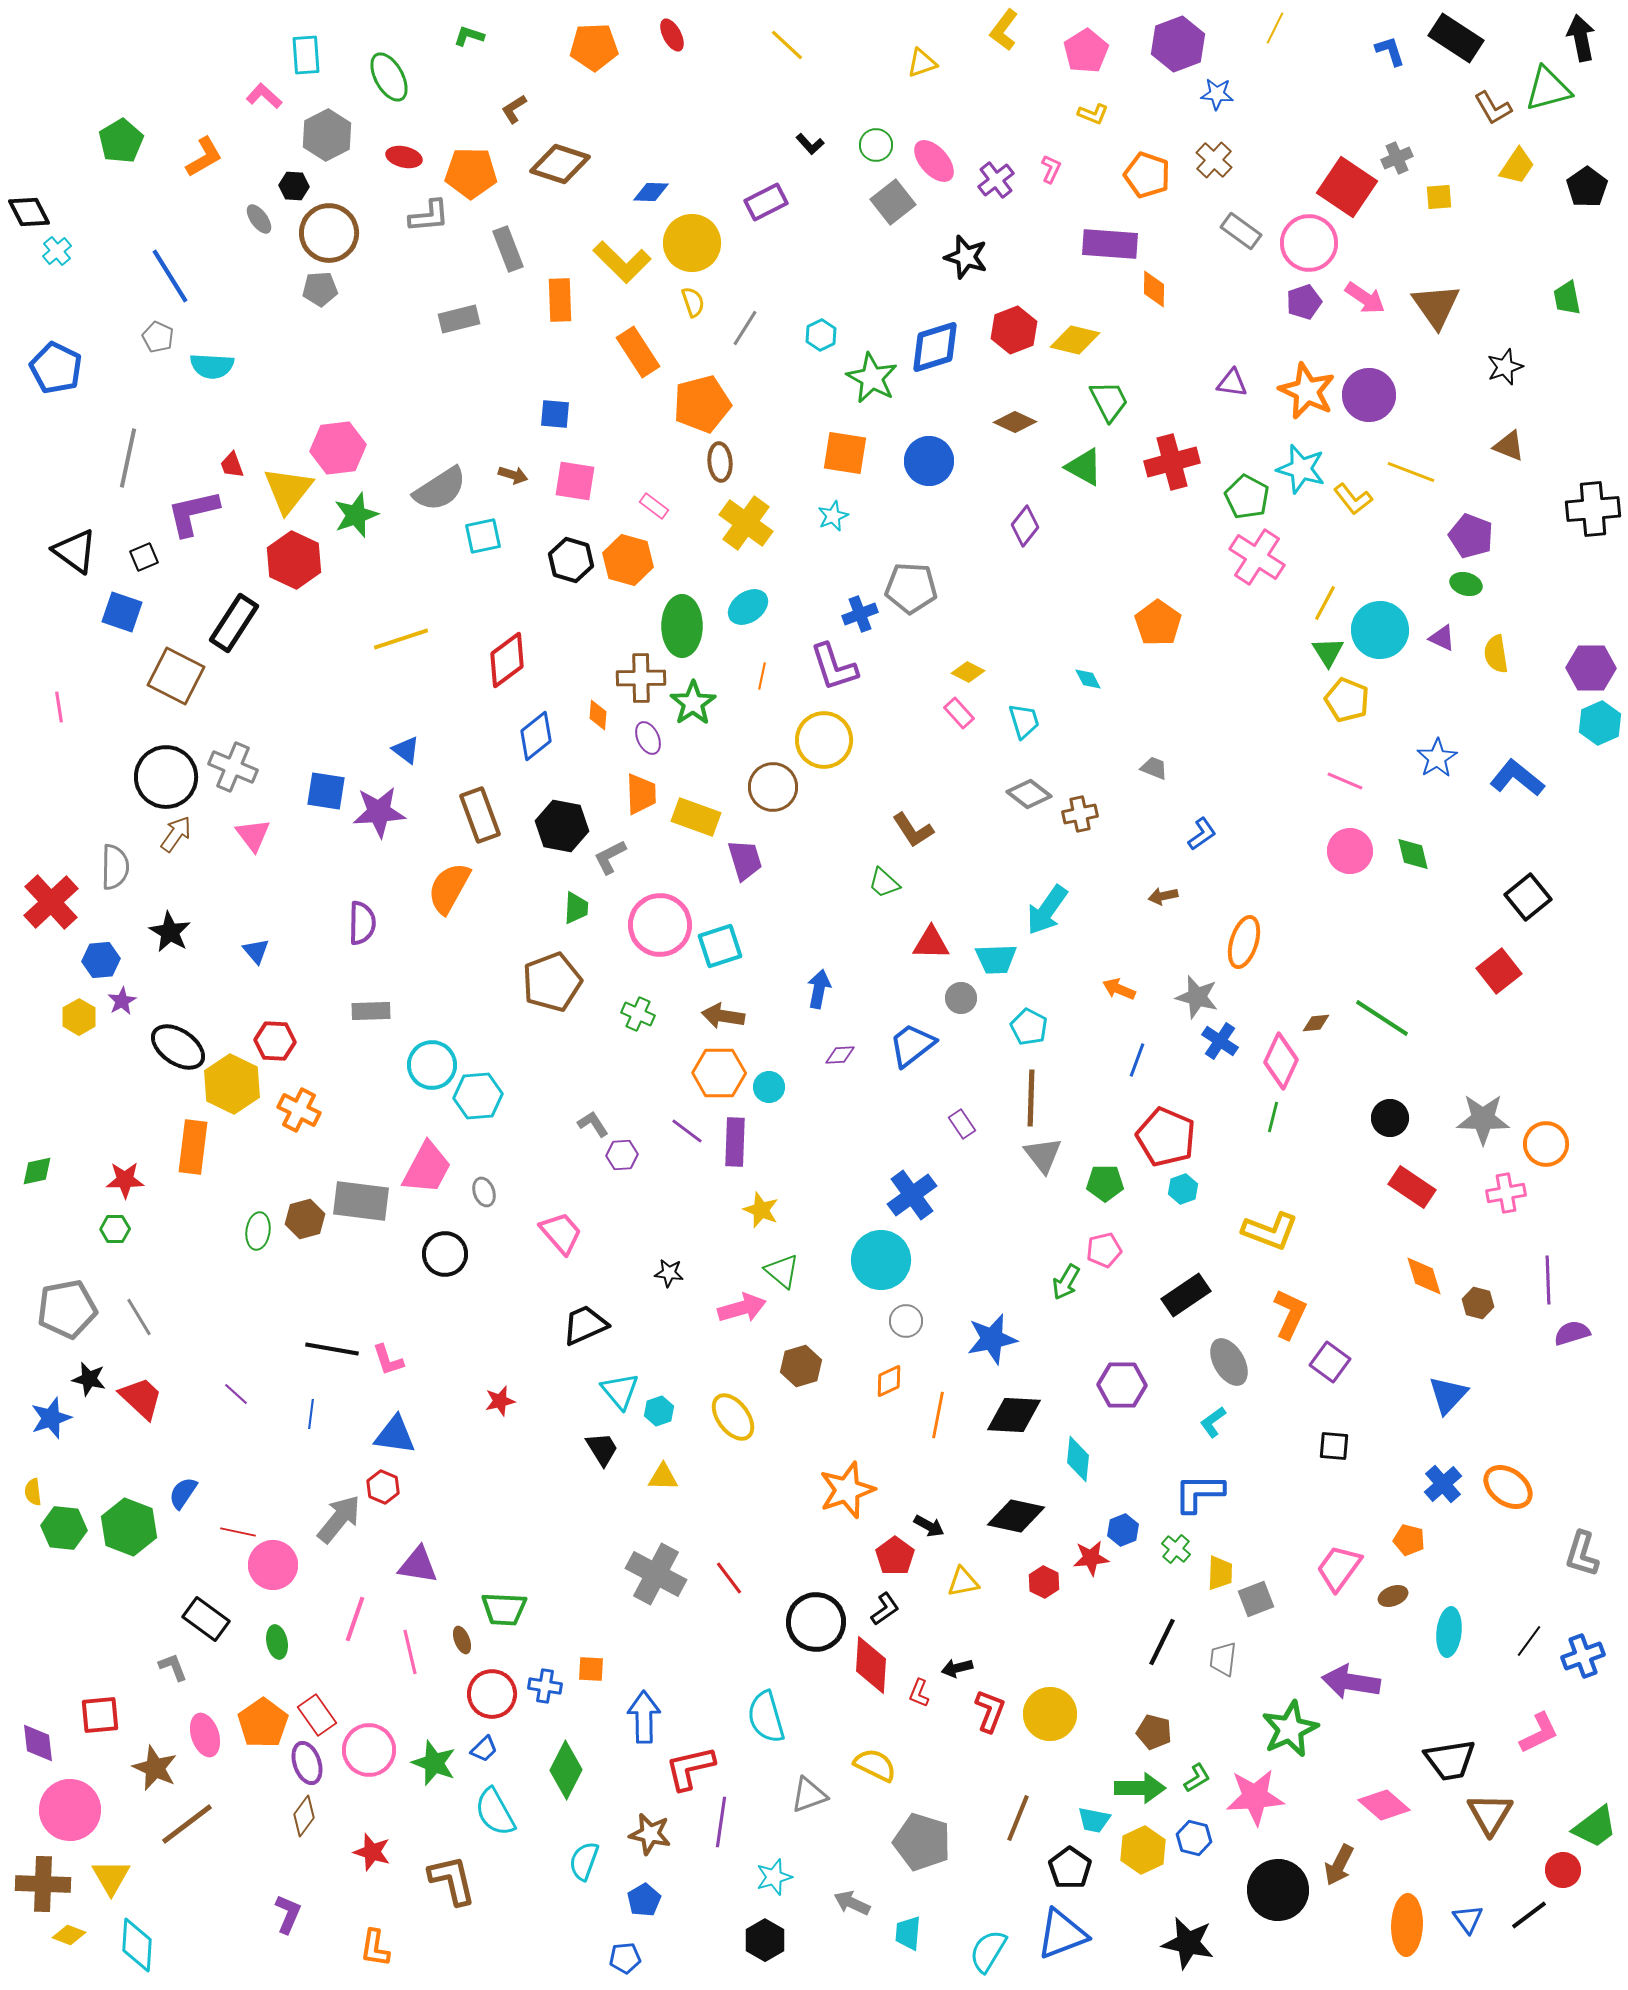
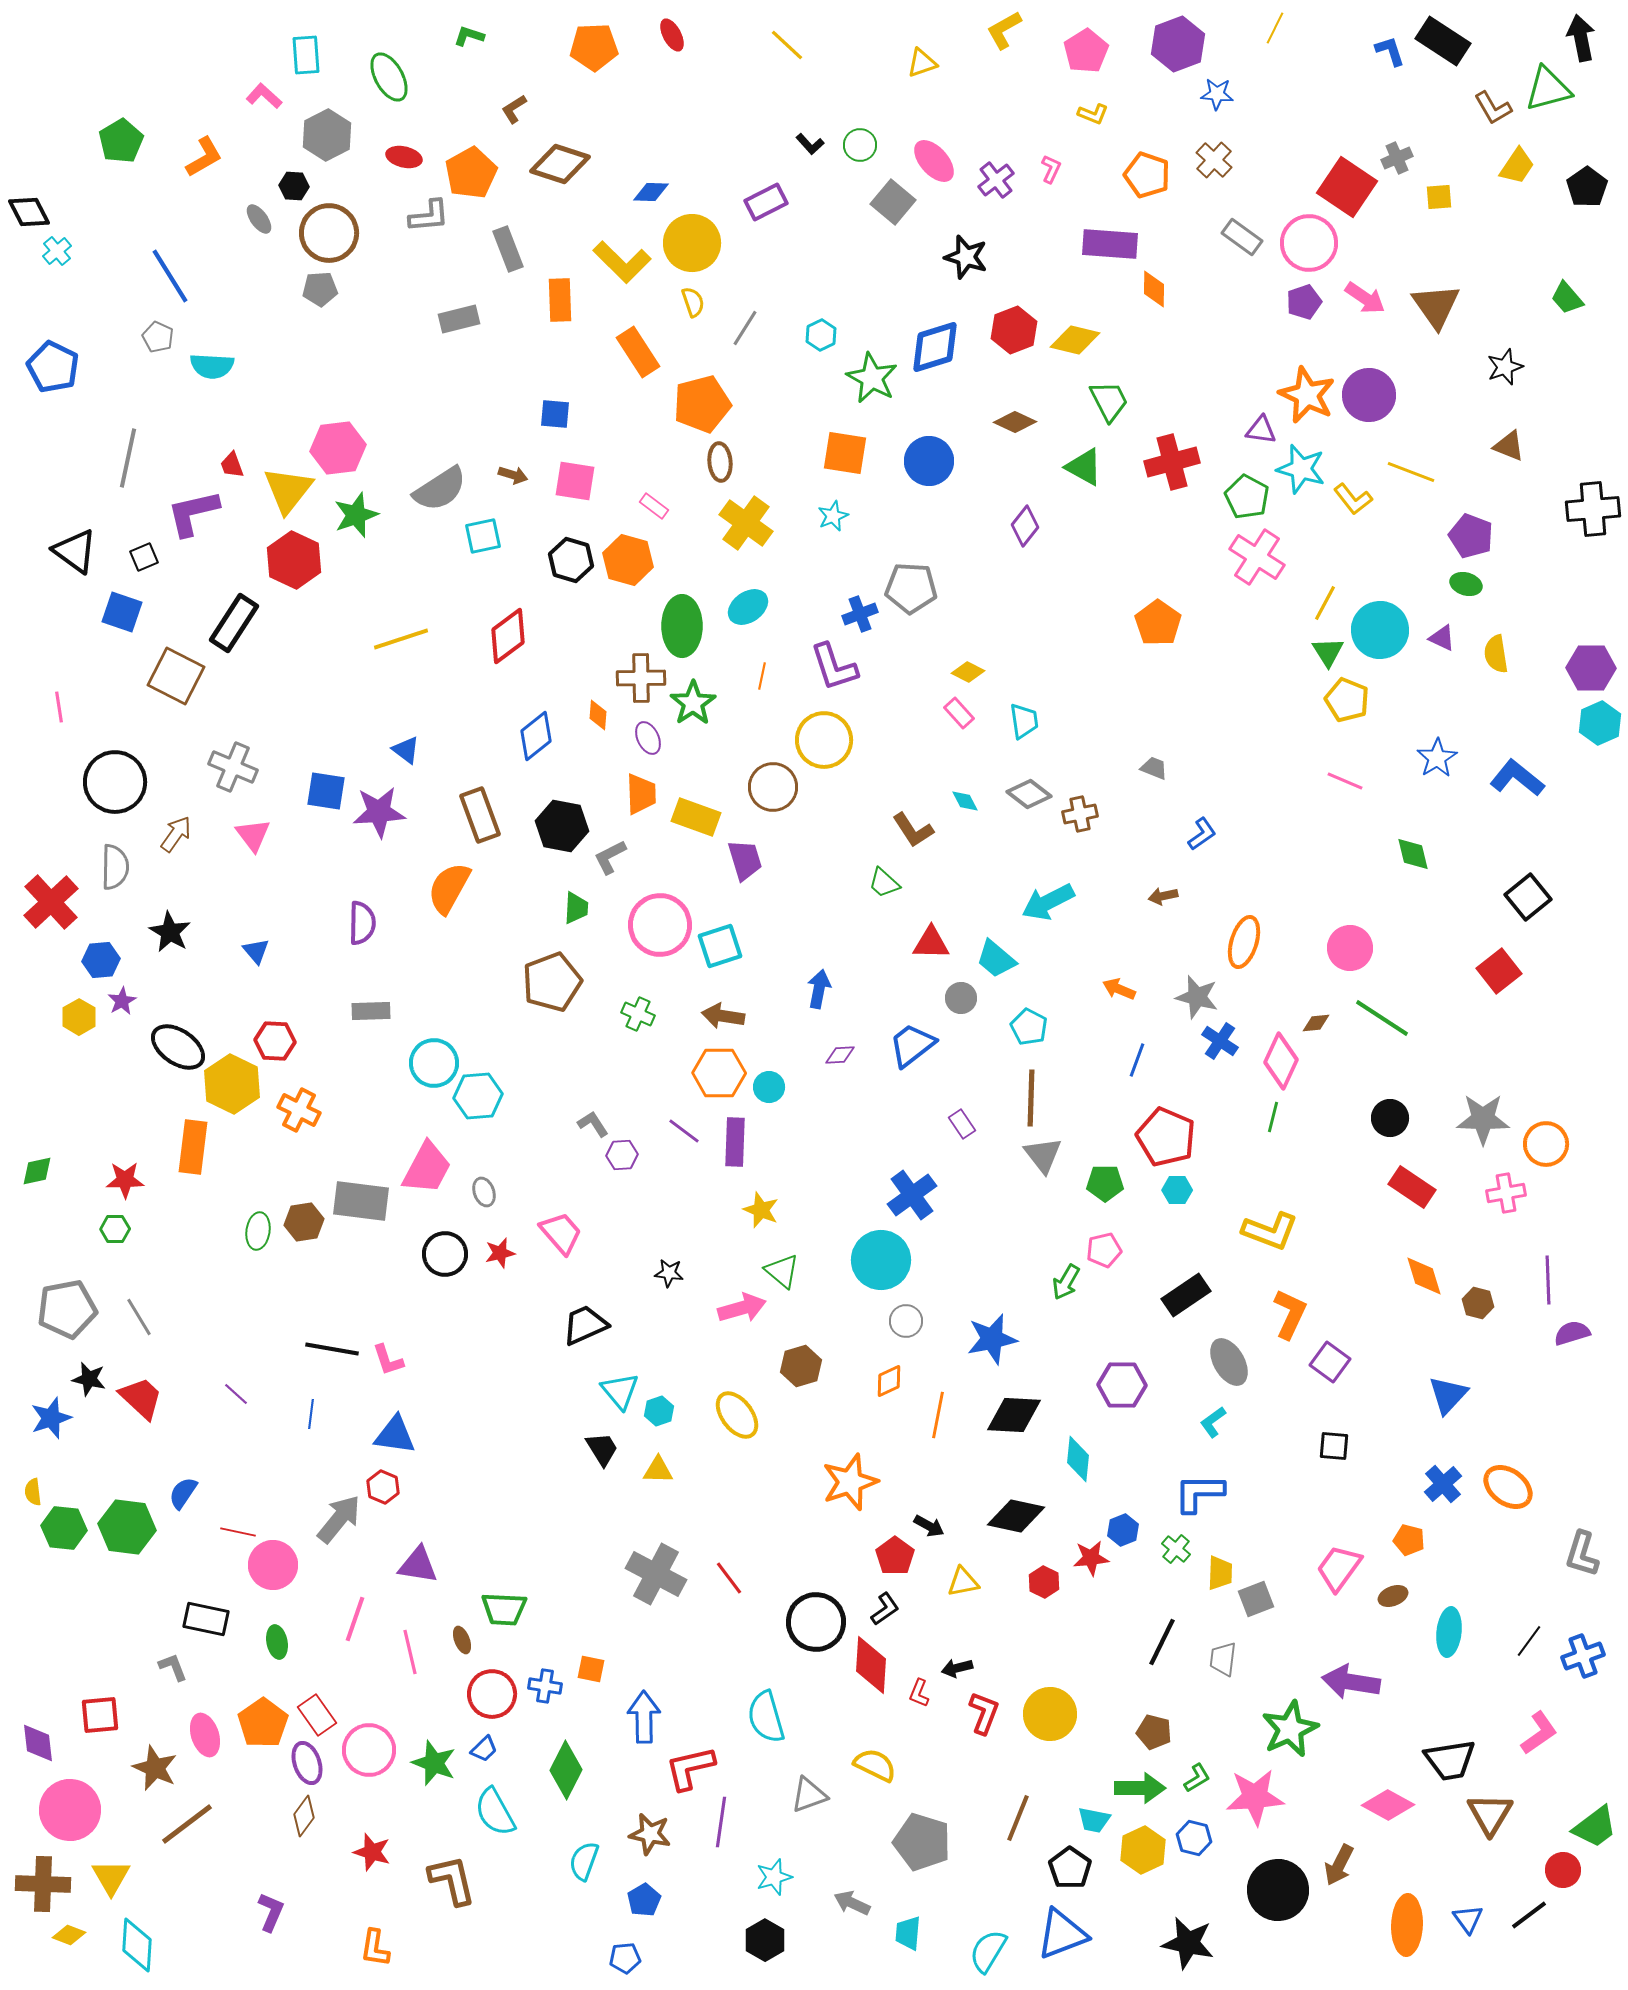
yellow L-shape at (1004, 30): rotated 24 degrees clockwise
black rectangle at (1456, 38): moved 13 px left, 3 px down
green circle at (876, 145): moved 16 px left
orange pentagon at (471, 173): rotated 30 degrees counterclockwise
gray square at (893, 202): rotated 12 degrees counterclockwise
gray rectangle at (1241, 231): moved 1 px right, 6 px down
green trapezoid at (1567, 298): rotated 30 degrees counterclockwise
blue pentagon at (56, 368): moved 3 px left, 1 px up
purple triangle at (1232, 383): moved 29 px right, 47 px down
orange star at (1307, 391): moved 4 px down
red diamond at (507, 660): moved 1 px right, 24 px up
cyan diamond at (1088, 679): moved 123 px left, 122 px down
cyan trapezoid at (1024, 721): rotated 9 degrees clockwise
black circle at (166, 777): moved 51 px left, 5 px down
pink circle at (1350, 851): moved 97 px down
cyan arrow at (1047, 910): moved 1 px right, 8 px up; rotated 28 degrees clockwise
cyan trapezoid at (996, 959): rotated 42 degrees clockwise
cyan circle at (432, 1065): moved 2 px right, 2 px up
purple line at (687, 1131): moved 3 px left
cyan hexagon at (1183, 1189): moved 6 px left, 1 px down; rotated 20 degrees clockwise
brown hexagon at (305, 1219): moved 1 px left, 3 px down; rotated 6 degrees clockwise
red star at (500, 1401): moved 148 px up
yellow ellipse at (733, 1417): moved 4 px right, 2 px up
yellow triangle at (663, 1477): moved 5 px left, 7 px up
orange star at (847, 1490): moved 3 px right, 8 px up
green hexagon at (129, 1527): moved 2 px left; rotated 14 degrees counterclockwise
black rectangle at (206, 1619): rotated 24 degrees counterclockwise
orange square at (591, 1669): rotated 8 degrees clockwise
red L-shape at (990, 1711): moved 6 px left, 2 px down
pink L-shape at (1539, 1733): rotated 9 degrees counterclockwise
pink diamond at (1384, 1805): moved 4 px right; rotated 12 degrees counterclockwise
purple L-shape at (288, 1914): moved 17 px left, 2 px up
